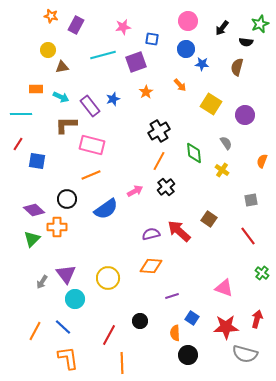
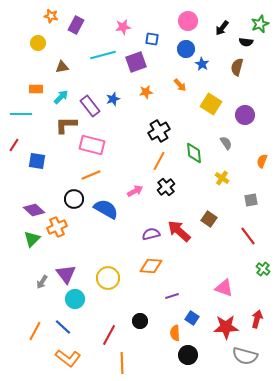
yellow circle at (48, 50): moved 10 px left, 7 px up
blue star at (202, 64): rotated 24 degrees clockwise
orange star at (146, 92): rotated 24 degrees clockwise
cyan arrow at (61, 97): rotated 70 degrees counterclockwise
red line at (18, 144): moved 4 px left, 1 px down
yellow cross at (222, 170): moved 8 px down
black circle at (67, 199): moved 7 px right
blue semicircle at (106, 209): rotated 115 degrees counterclockwise
orange cross at (57, 227): rotated 24 degrees counterclockwise
green cross at (262, 273): moved 1 px right, 4 px up
gray semicircle at (245, 354): moved 2 px down
orange L-shape at (68, 358): rotated 135 degrees clockwise
